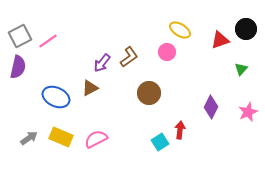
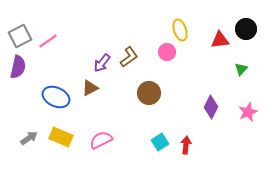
yellow ellipse: rotated 40 degrees clockwise
red triangle: rotated 12 degrees clockwise
red arrow: moved 6 px right, 15 px down
pink semicircle: moved 5 px right, 1 px down
